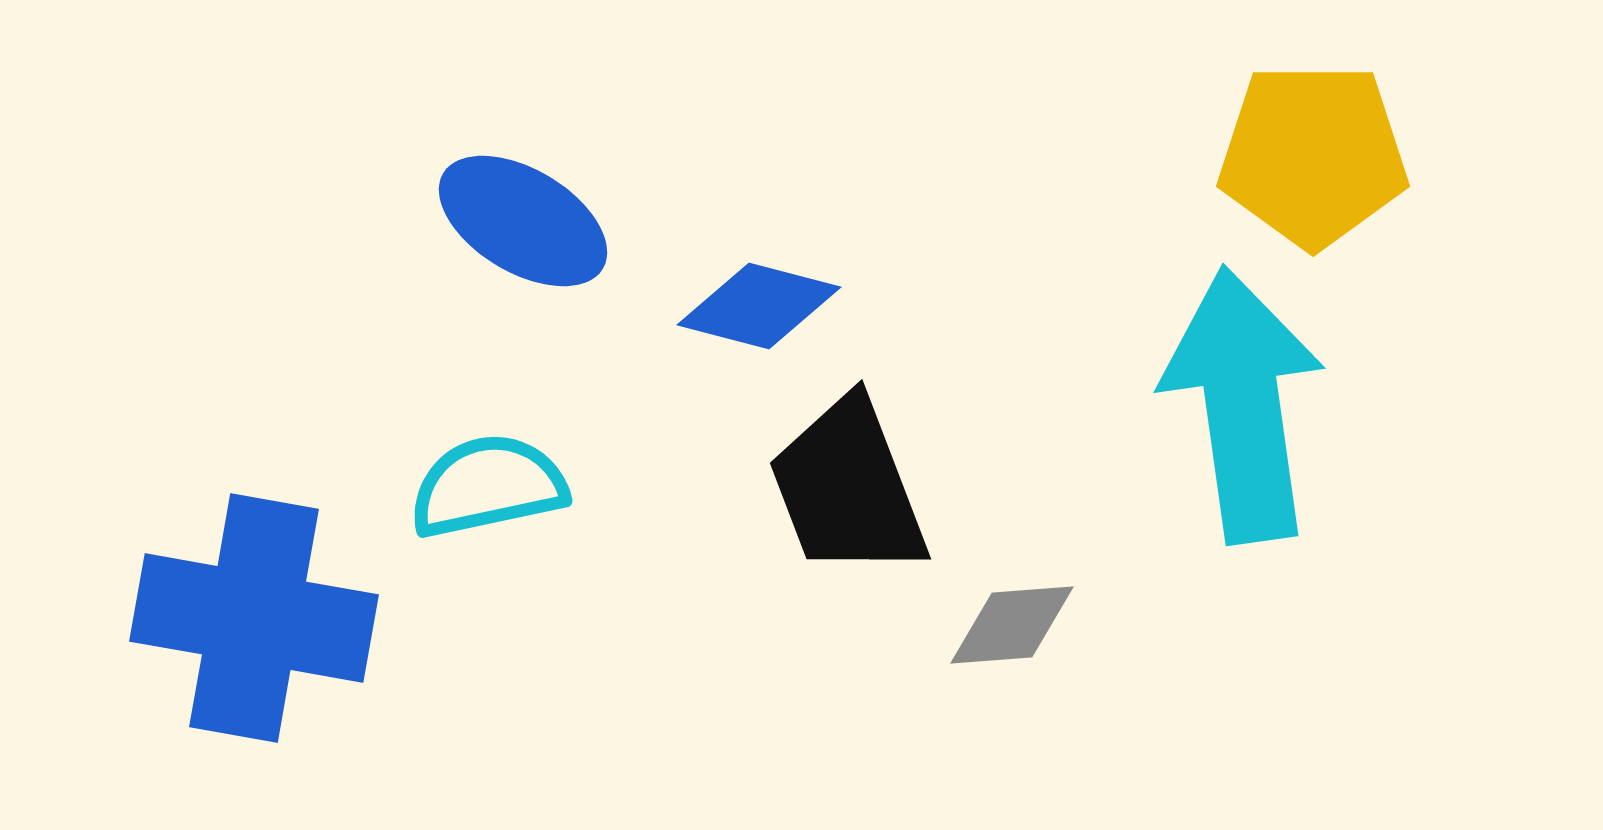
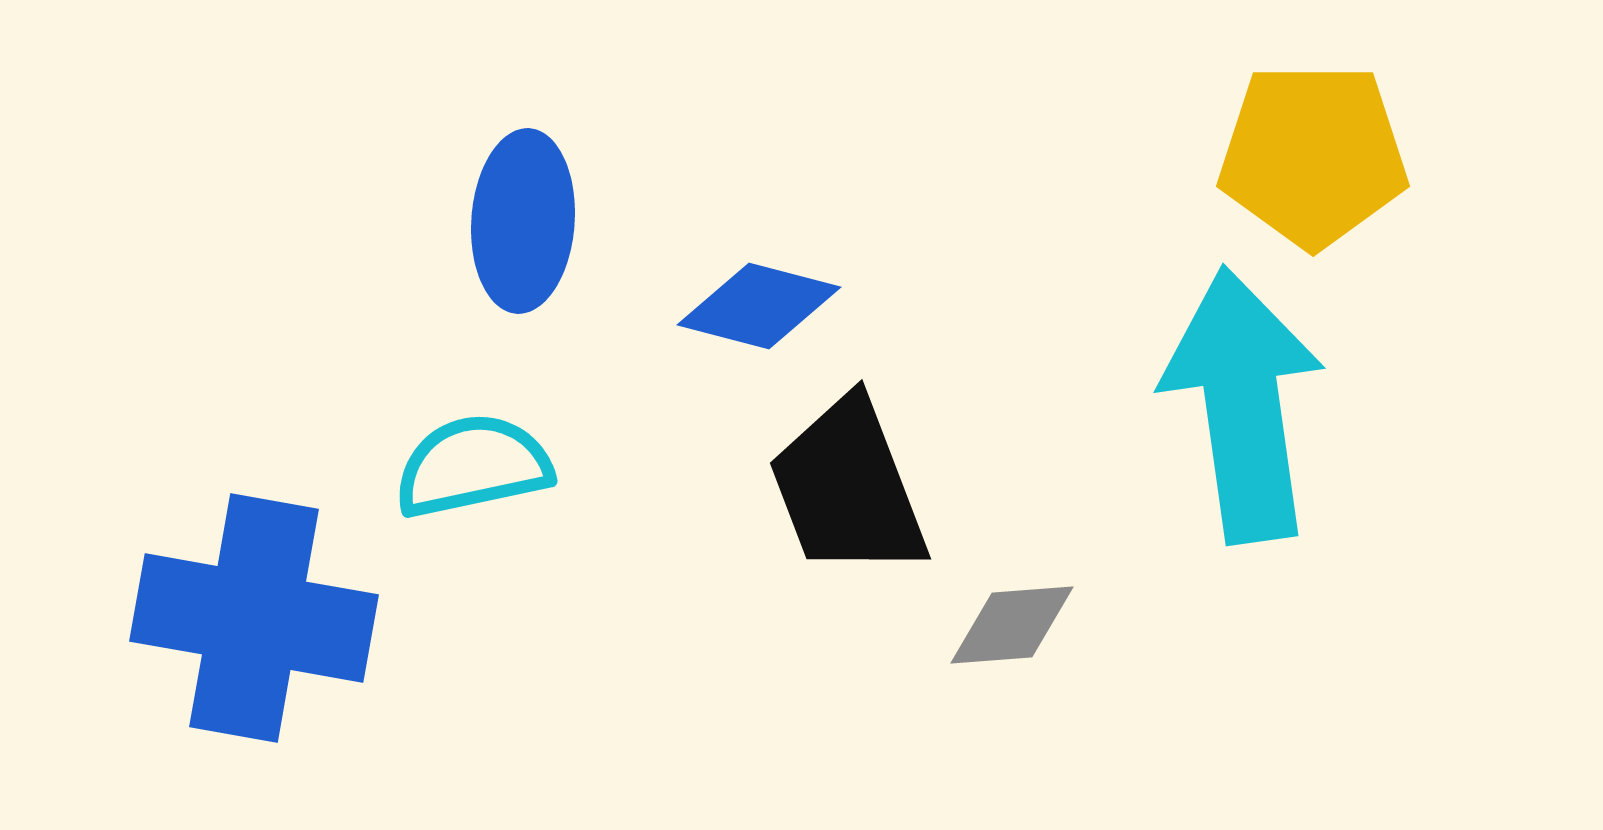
blue ellipse: rotated 63 degrees clockwise
cyan semicircle: moved 15 px left, 20 px up
